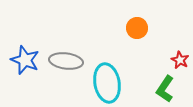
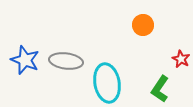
orange circle: moved 6 px right, 3 px up
red star: moved 1 px right, 1 px up
green L-shape: moved 5 px left
